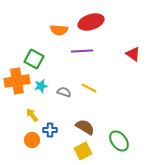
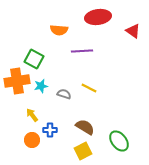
red ellipse: moved 7 px right, 5 px up; rotated 10 degrees clockwise
red triangle: moved 23 px up
gray semicircle: moved 2 px down
